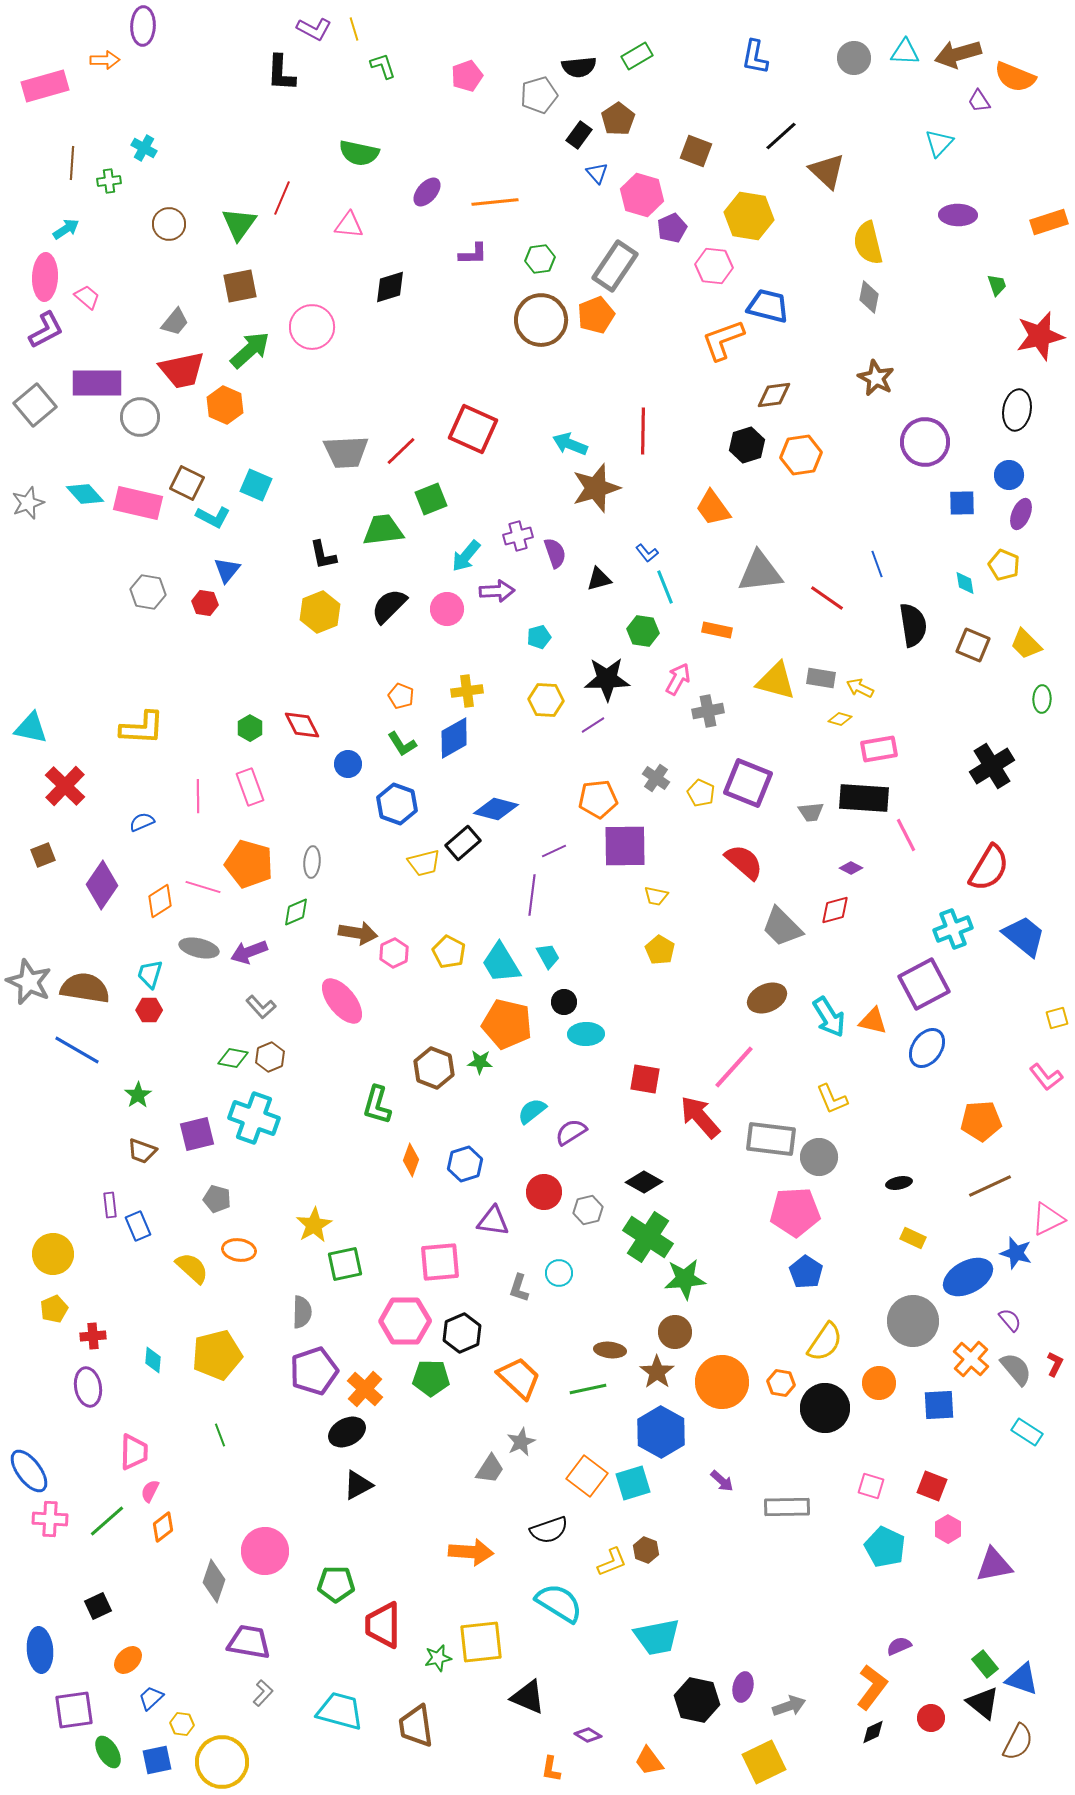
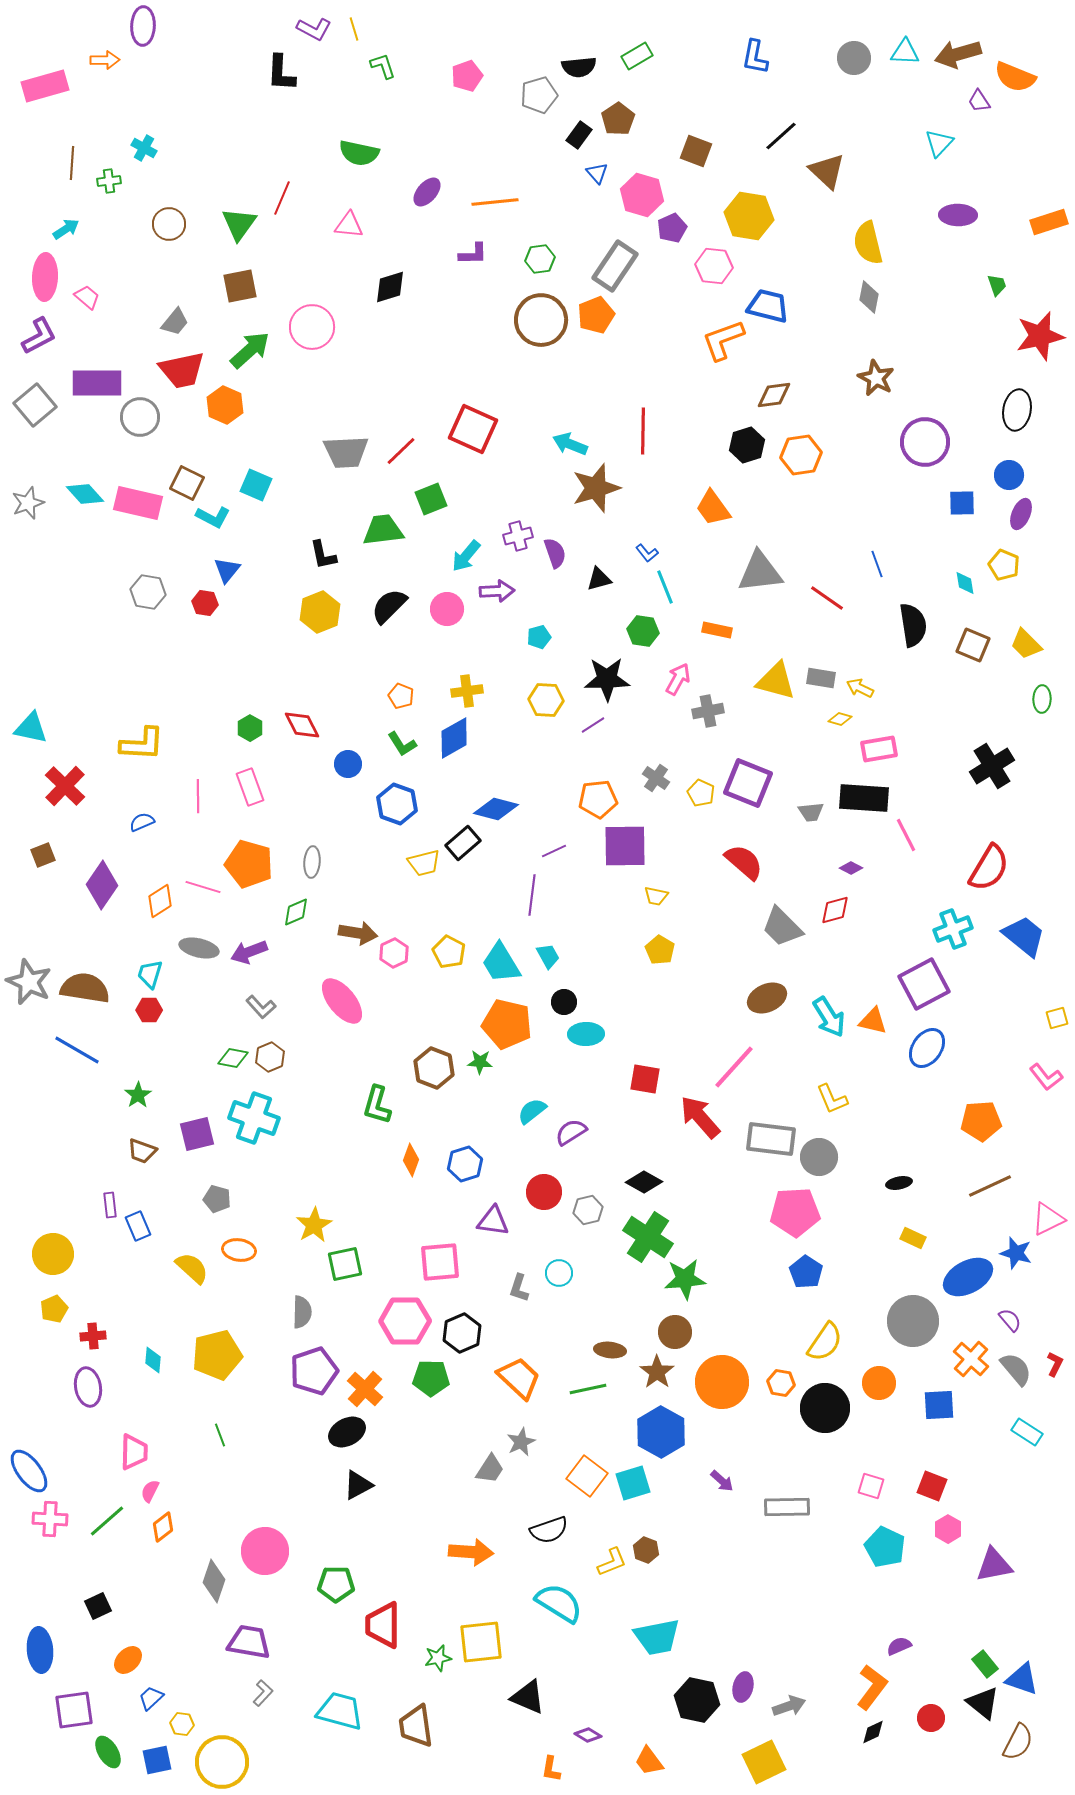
purple L-shape at (46, 330): moved 7 px left, 6 px down
yellow L-shape at (142, 728): moved 16 px down
